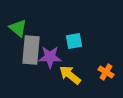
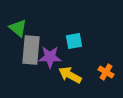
yellow arrow: rotated 10 degrees counterclockwise
